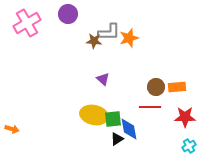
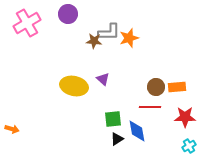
yellow ellipse: moved 20 px left, 29 px up
blue diamond: moved 8 px right, 2 px down
